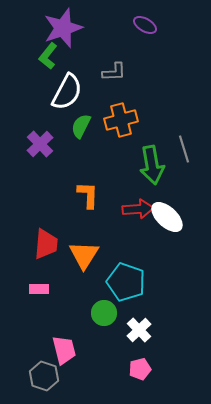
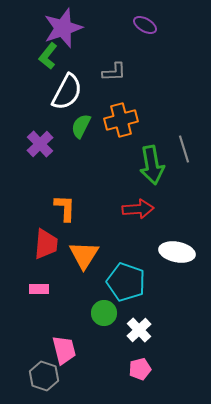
orange L-shape: moved 23 px left, 13 px down
white ellipse: moved 10 px right, 35 px down; rotated 32 degrees counterclockwise
